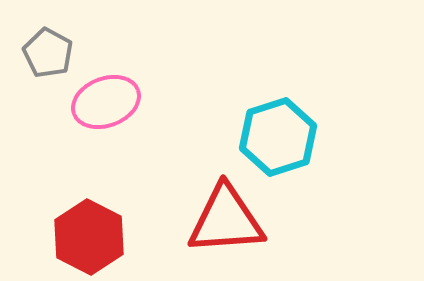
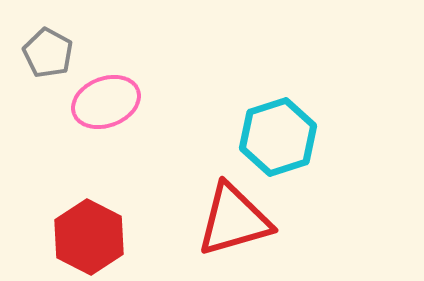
red triangle: moved 8 px right; rotated 12 degrees counterclockwise
